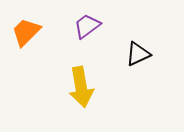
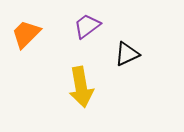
orange trapezoid: moved 2 px down
black triangle: moved 11 px left
